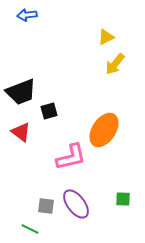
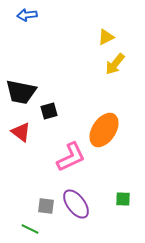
black trapezoid: rotated 32 degrees clockwise
pink L-shape: rotated 12 degrees counterclockwise
